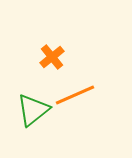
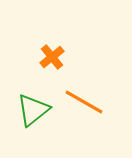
orange line: moved 9 px right, 7 px down; rotated 54 degrees clockwise
